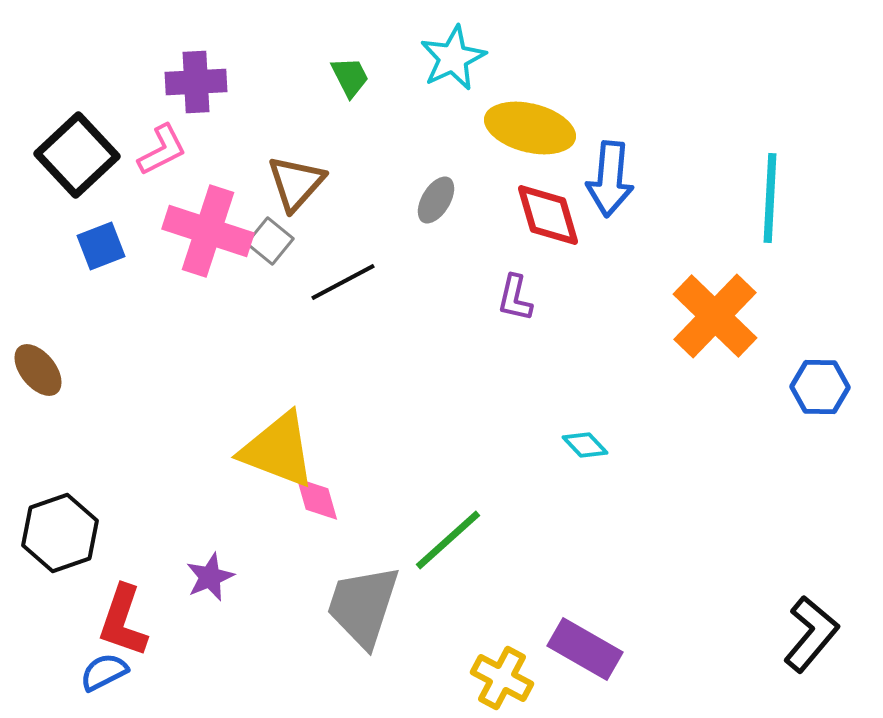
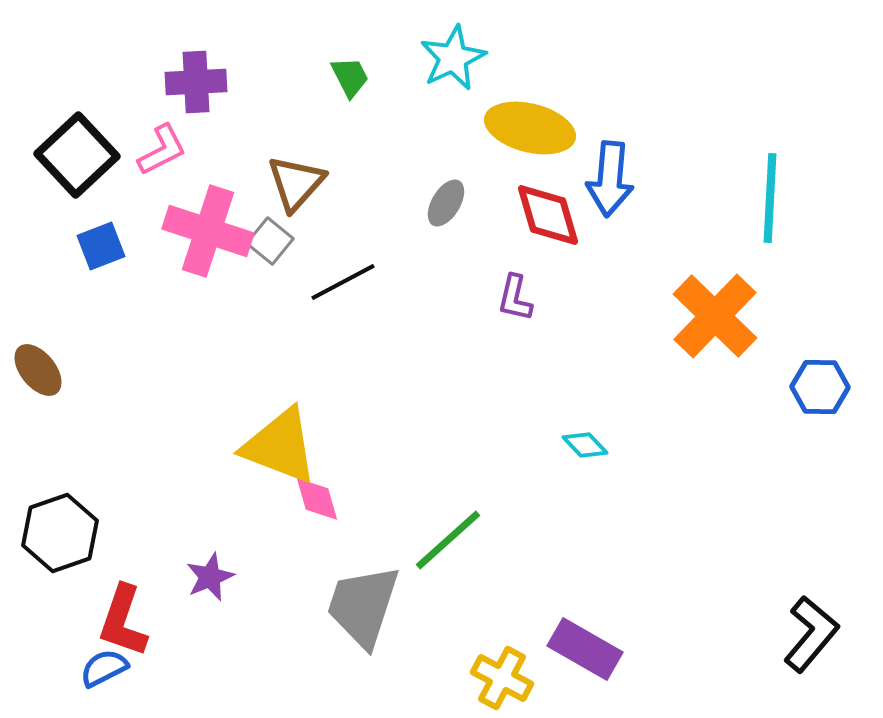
gray ellipse: moved 10 px right, 3 px down
yellow triangle: moved 2 px right, 4 px up
blue semicircle: moved 4 px up
